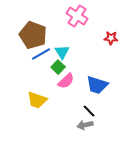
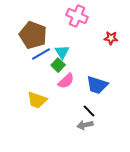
pink cross: rotated 10 degrees counterclockwise
green square: moved 2 px up
